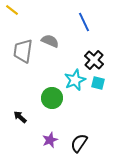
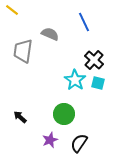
gray semicircle: moved 7 px up
cyan star: rotated 15 degrees counterclockwise
green circle: moved 12 px right, 16 px down
